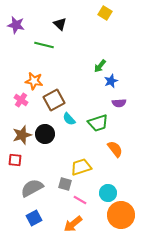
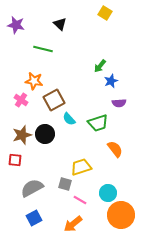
green line: moved 1 px left, 4 px down
